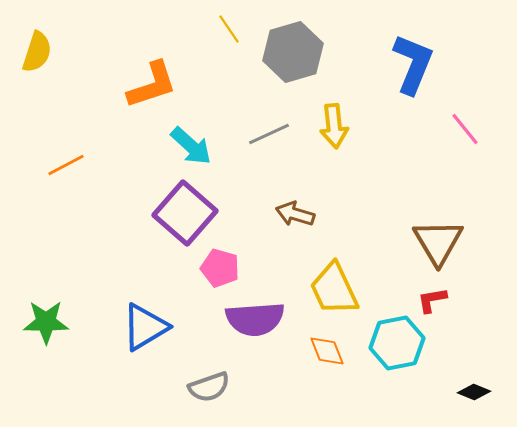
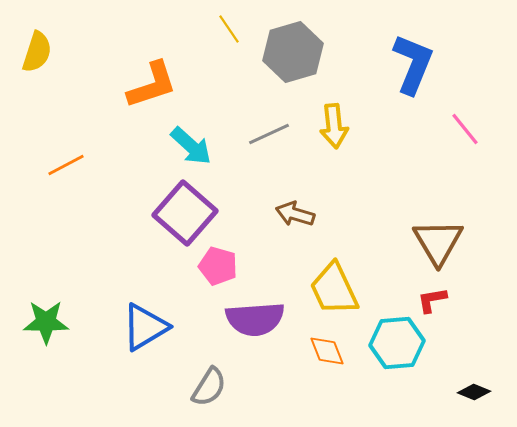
pink pentagon: moved 2 px left, 2 px up
cyan hexagon: rotated 6 degrees clockwise
gray semicircle: rotated 39 degrees counterclockwise
